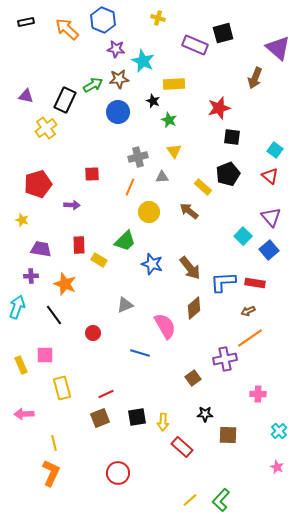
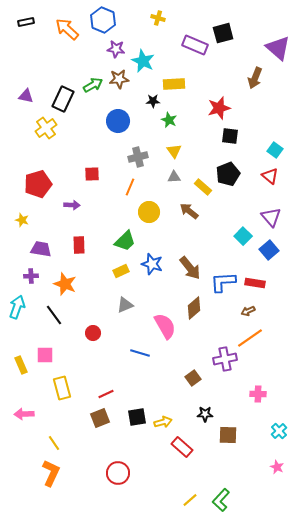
black rectangle at (65, 100): moved 2 px left, 1 px up
black star at (153, 101): rotated 24 degrees counterclockwise
blue circle at (118, 112): moved 9 px down
black square at (232, 137): moved 2 px left, 1 px up
gray triangle at (162, 177): moved 12 px right
yellow rectangle at (99, 260): moved 22 px right, 11 px down; rotated 56 degrees counterclockwise
yellow arrow at (163, 422): rotated 108 degrees counterclockwise
yellow line at (54, 443): rotated 21 degrees counterclockwise
